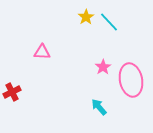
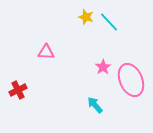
yellow star: rotated 21 degrees counterclockwise
pink triangle: moved 4 px right
pink ellipse: rotated 12 degrees counterclockwise
red cross: moved 6 px right, 2 px up
cyan arrow: moved 4 px left, 2 px up
